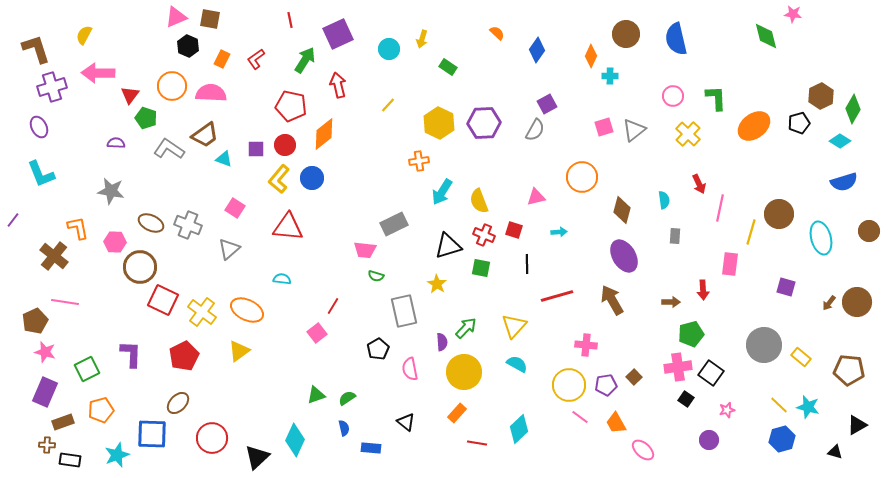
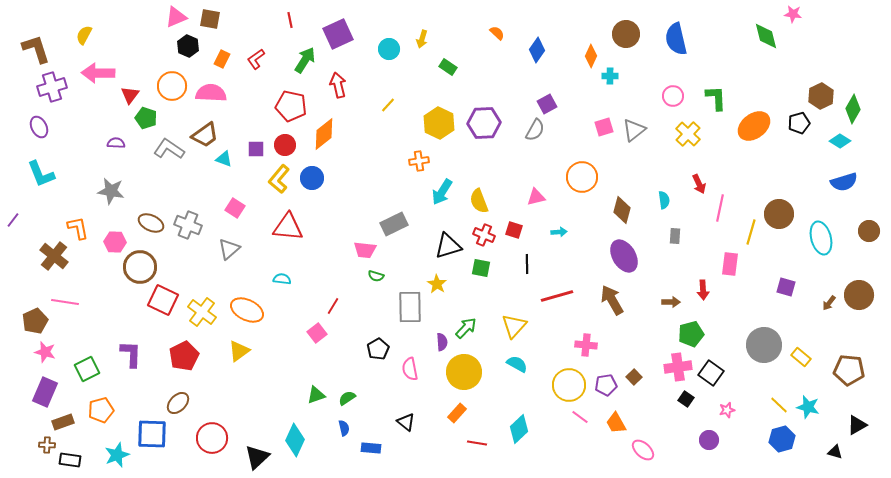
brown circle at (857, 302): moved 2 px right, 7 px up
gray rectangle at (404, 311): moved 6 px right, 4 px up; rotated 12 degrees clockwise
